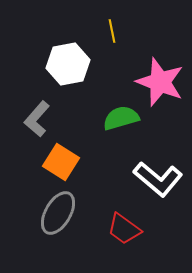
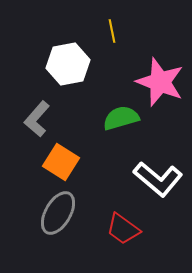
red trapezoid: moved 1 px left
